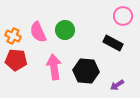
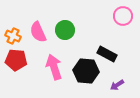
black rectangle: moved 6 px left, 11 px down
pink arrow: rotated 10 degrees counterclockwise
